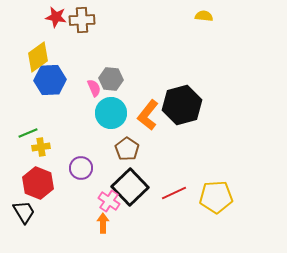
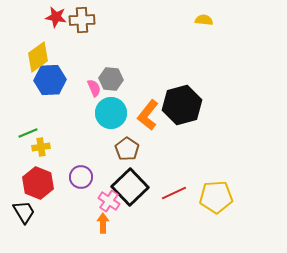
yellow semicircle: moved 4 px down
purple circle: moved 9 px down
